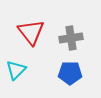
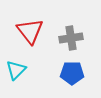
red triangle: moved 1 px left, 1 px up
blue pentagon: moved 2 px right
